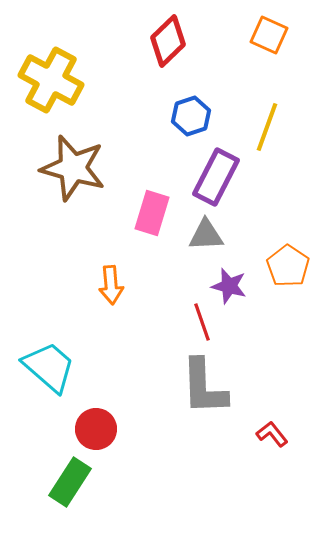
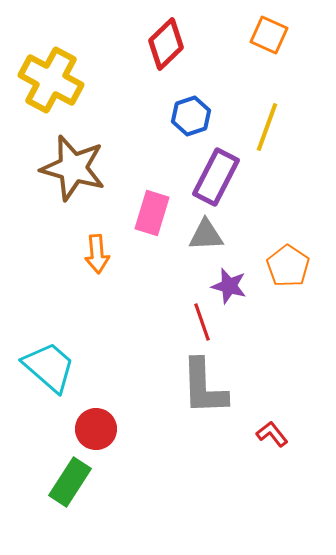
red diamond: moved 2 px left, 3 px down
orange arrow: moved 14 px left, 31 px up
